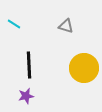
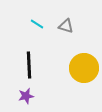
cyan line: moved 23 px right
